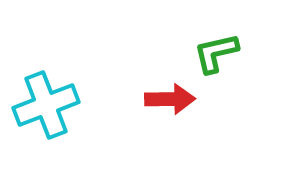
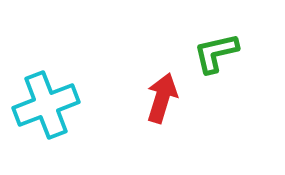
red arrow: moved 8 px left, 1 px up; rotated 72 degrees counterclockwise
